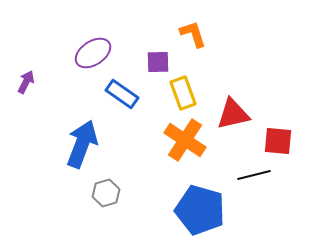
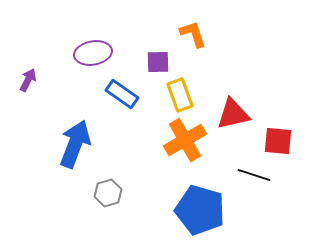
purple ellipse: rotated 24 degrees clockwise
purple arrow: moved 2 px right, 2 px up
yellow rectangle: moved 3 px left, 2 px down
orange cross: rotated 27 degrees clockwise
blue arrow: moved 7 px left
black line: rotated 32 degrees clockwise
gray hexagon: moved 2 px right
